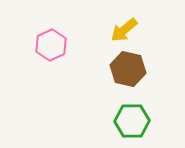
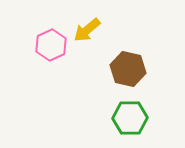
yellow arrow: moved 37 px left
green hexagon: moved 2 px left, 3 px up
